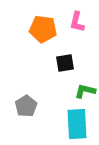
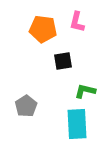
black square: moved 2 px left, 2 px up
